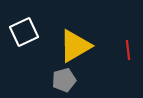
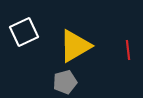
gray pentagon: moved 1 px right, 2 px down
